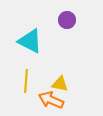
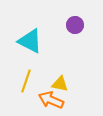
purple circle: moved 8 px right, 5 px down
yellow line: rotated 15 degrees clockwise
